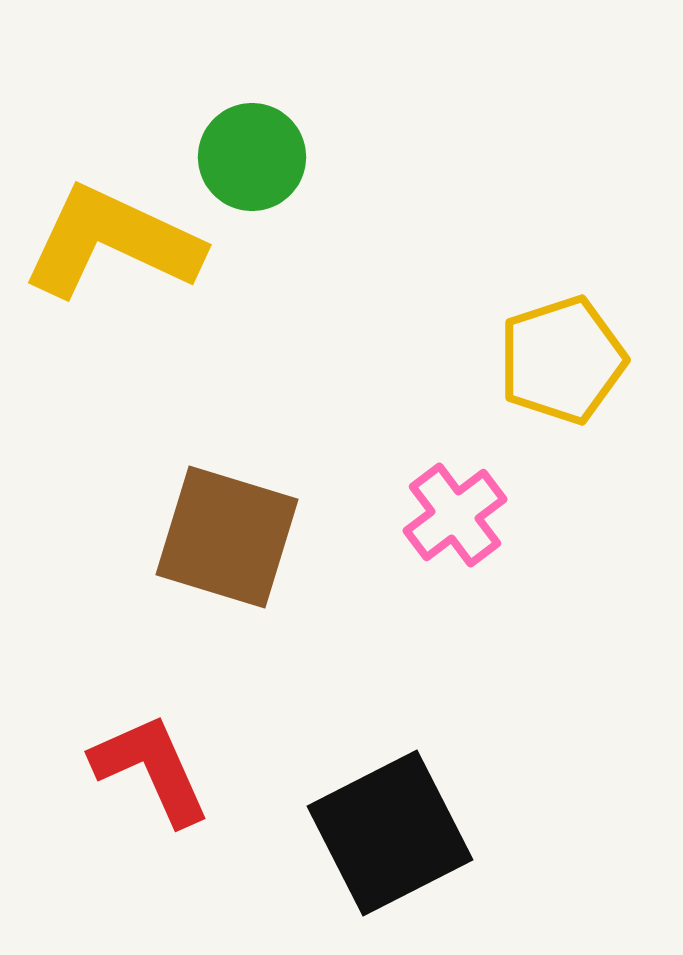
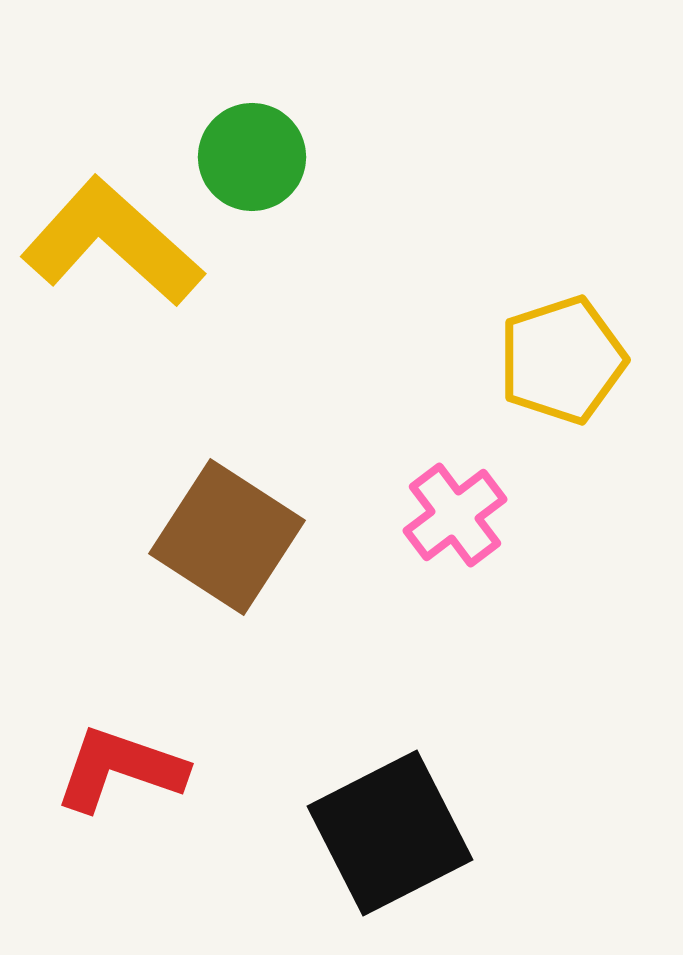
yellow L-shape: rotated 17 degrees clockwise
brown square: rotated 16 degrees clockwise
red L-shape: moved 31 px left; rotated 47 degrees counterclockwise
